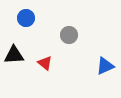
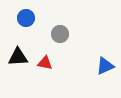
gray circle: moved 9 px left, 1 px up
black triangle: moved 4 px right, 2 px down
red triangle: rotated 28 degrees counterclockwise
